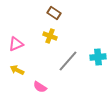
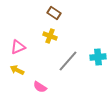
pink triangle: moved 2 px right, 3 px down
